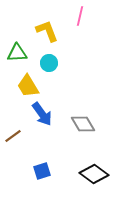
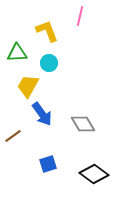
yellow trapezoid: rotated 60 degrees clockwise
blue square: moved 6 px right, 7 px up
